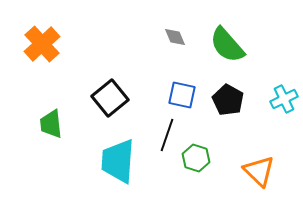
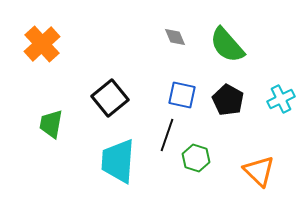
cyan cross: moved 3 px left
green trapezoid: rotated 16 degrees clockwise
